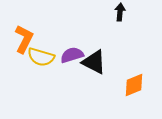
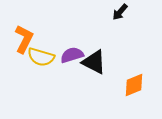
black arrow: rotated 144 degrees counterclockwise
